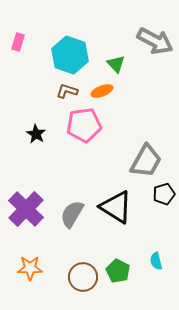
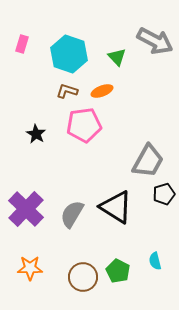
pink rectangle: moved 4 px right, 2 px down
cyan hexagon: moved 1 px left, 1 px up
green triangle: moved 1 px right, 7 px up
gray trapezoid: moved 2 px right
cyan semicircle: moved 1 px left
